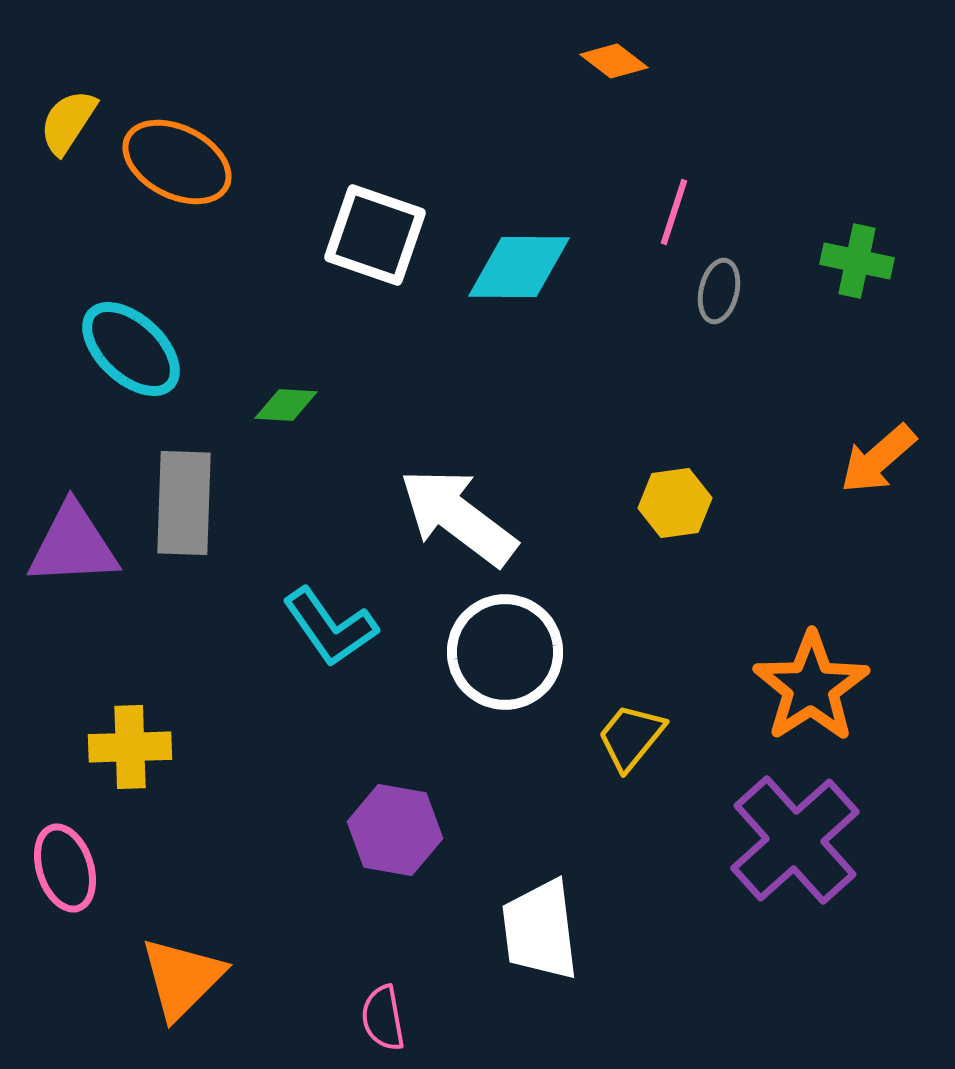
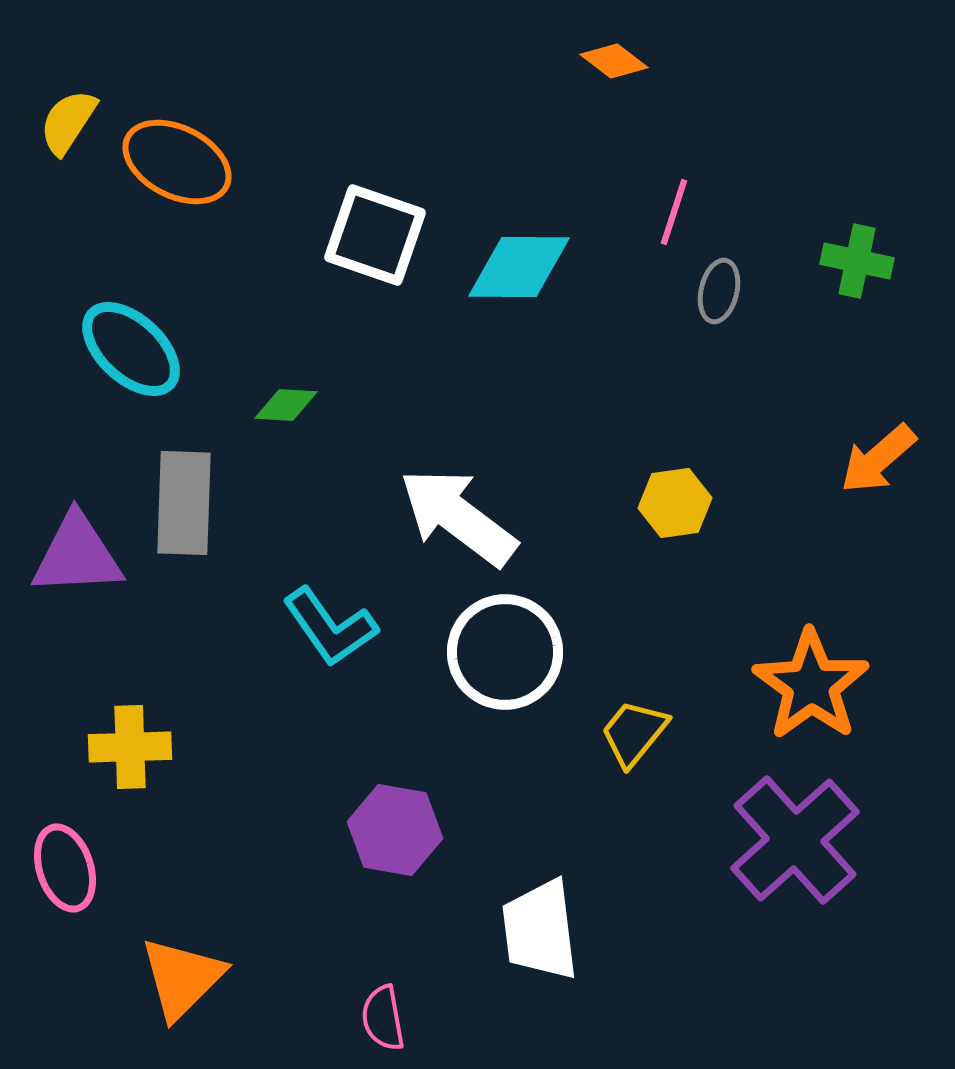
purple triangle: moved 4 px right, 10 px down
orange star: moved 2 px up; rotated 3 degrees counterclockwise
yellow trapezoid: moved 3 px right, 4 px up
